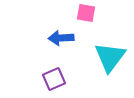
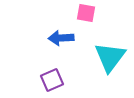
purple square: moved 2 px left, 1 px down
